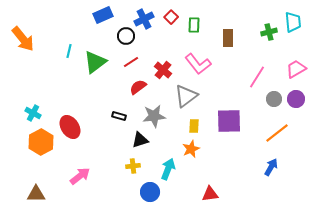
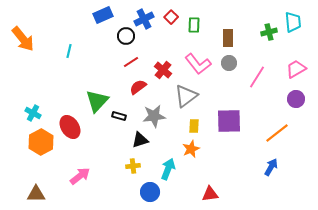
green triangle: moved 2 px right, 39 px down; rotated 10 degrees counterclockwise
gray circle: moved 45 px left, 36 px up
